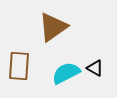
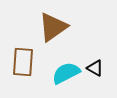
brown rectangle: moved 4 px right, 4 px up
